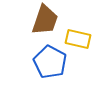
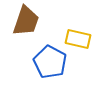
brown trapezoid: moved 19 px left, 1 px down
